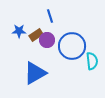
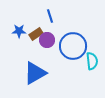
brown rectangle: moved 1 px up
blue circle: moved 1 px right
